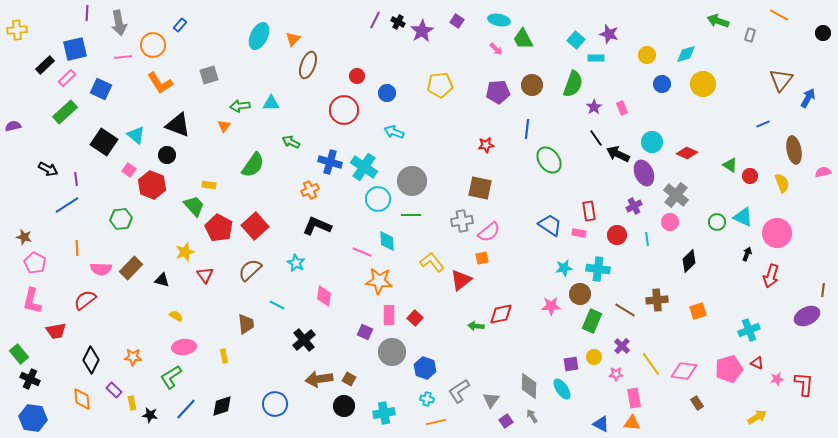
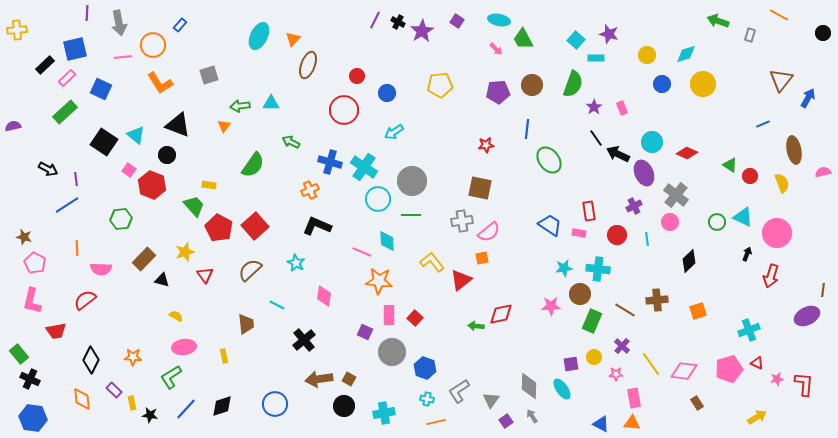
cyan arrow at (394, 132): rotated 54 degrees counterclockwise
brown rectangle at (131, 268): moved 13 px right, 9 px up
